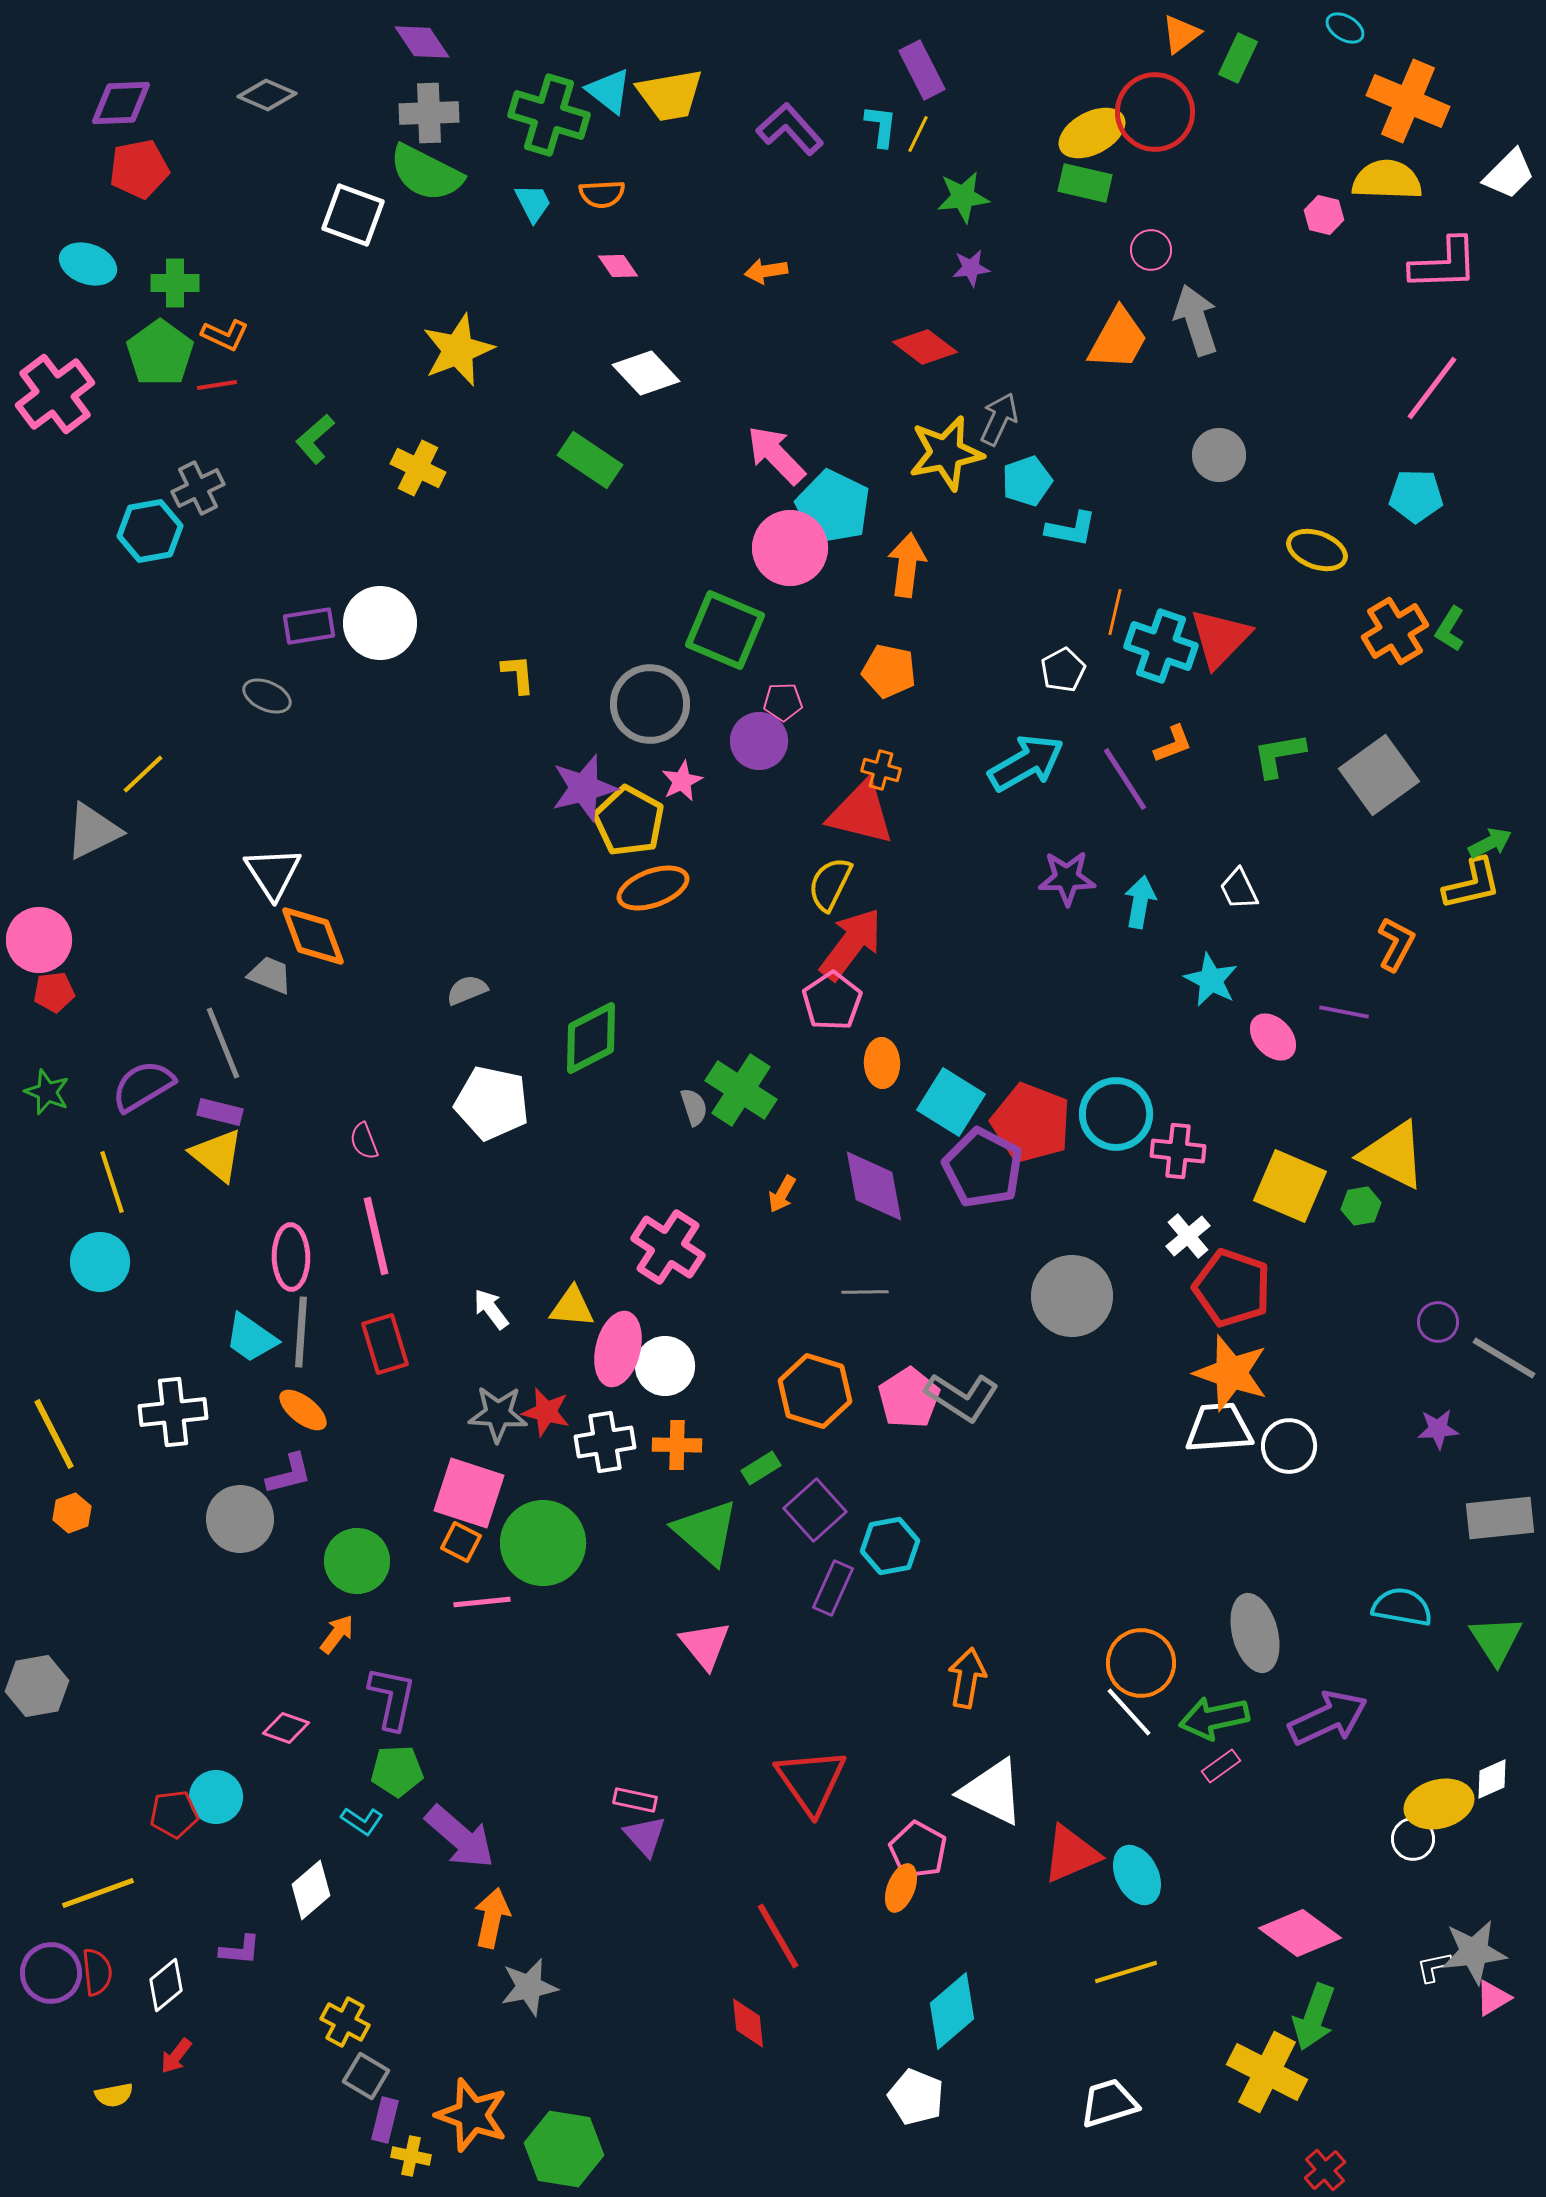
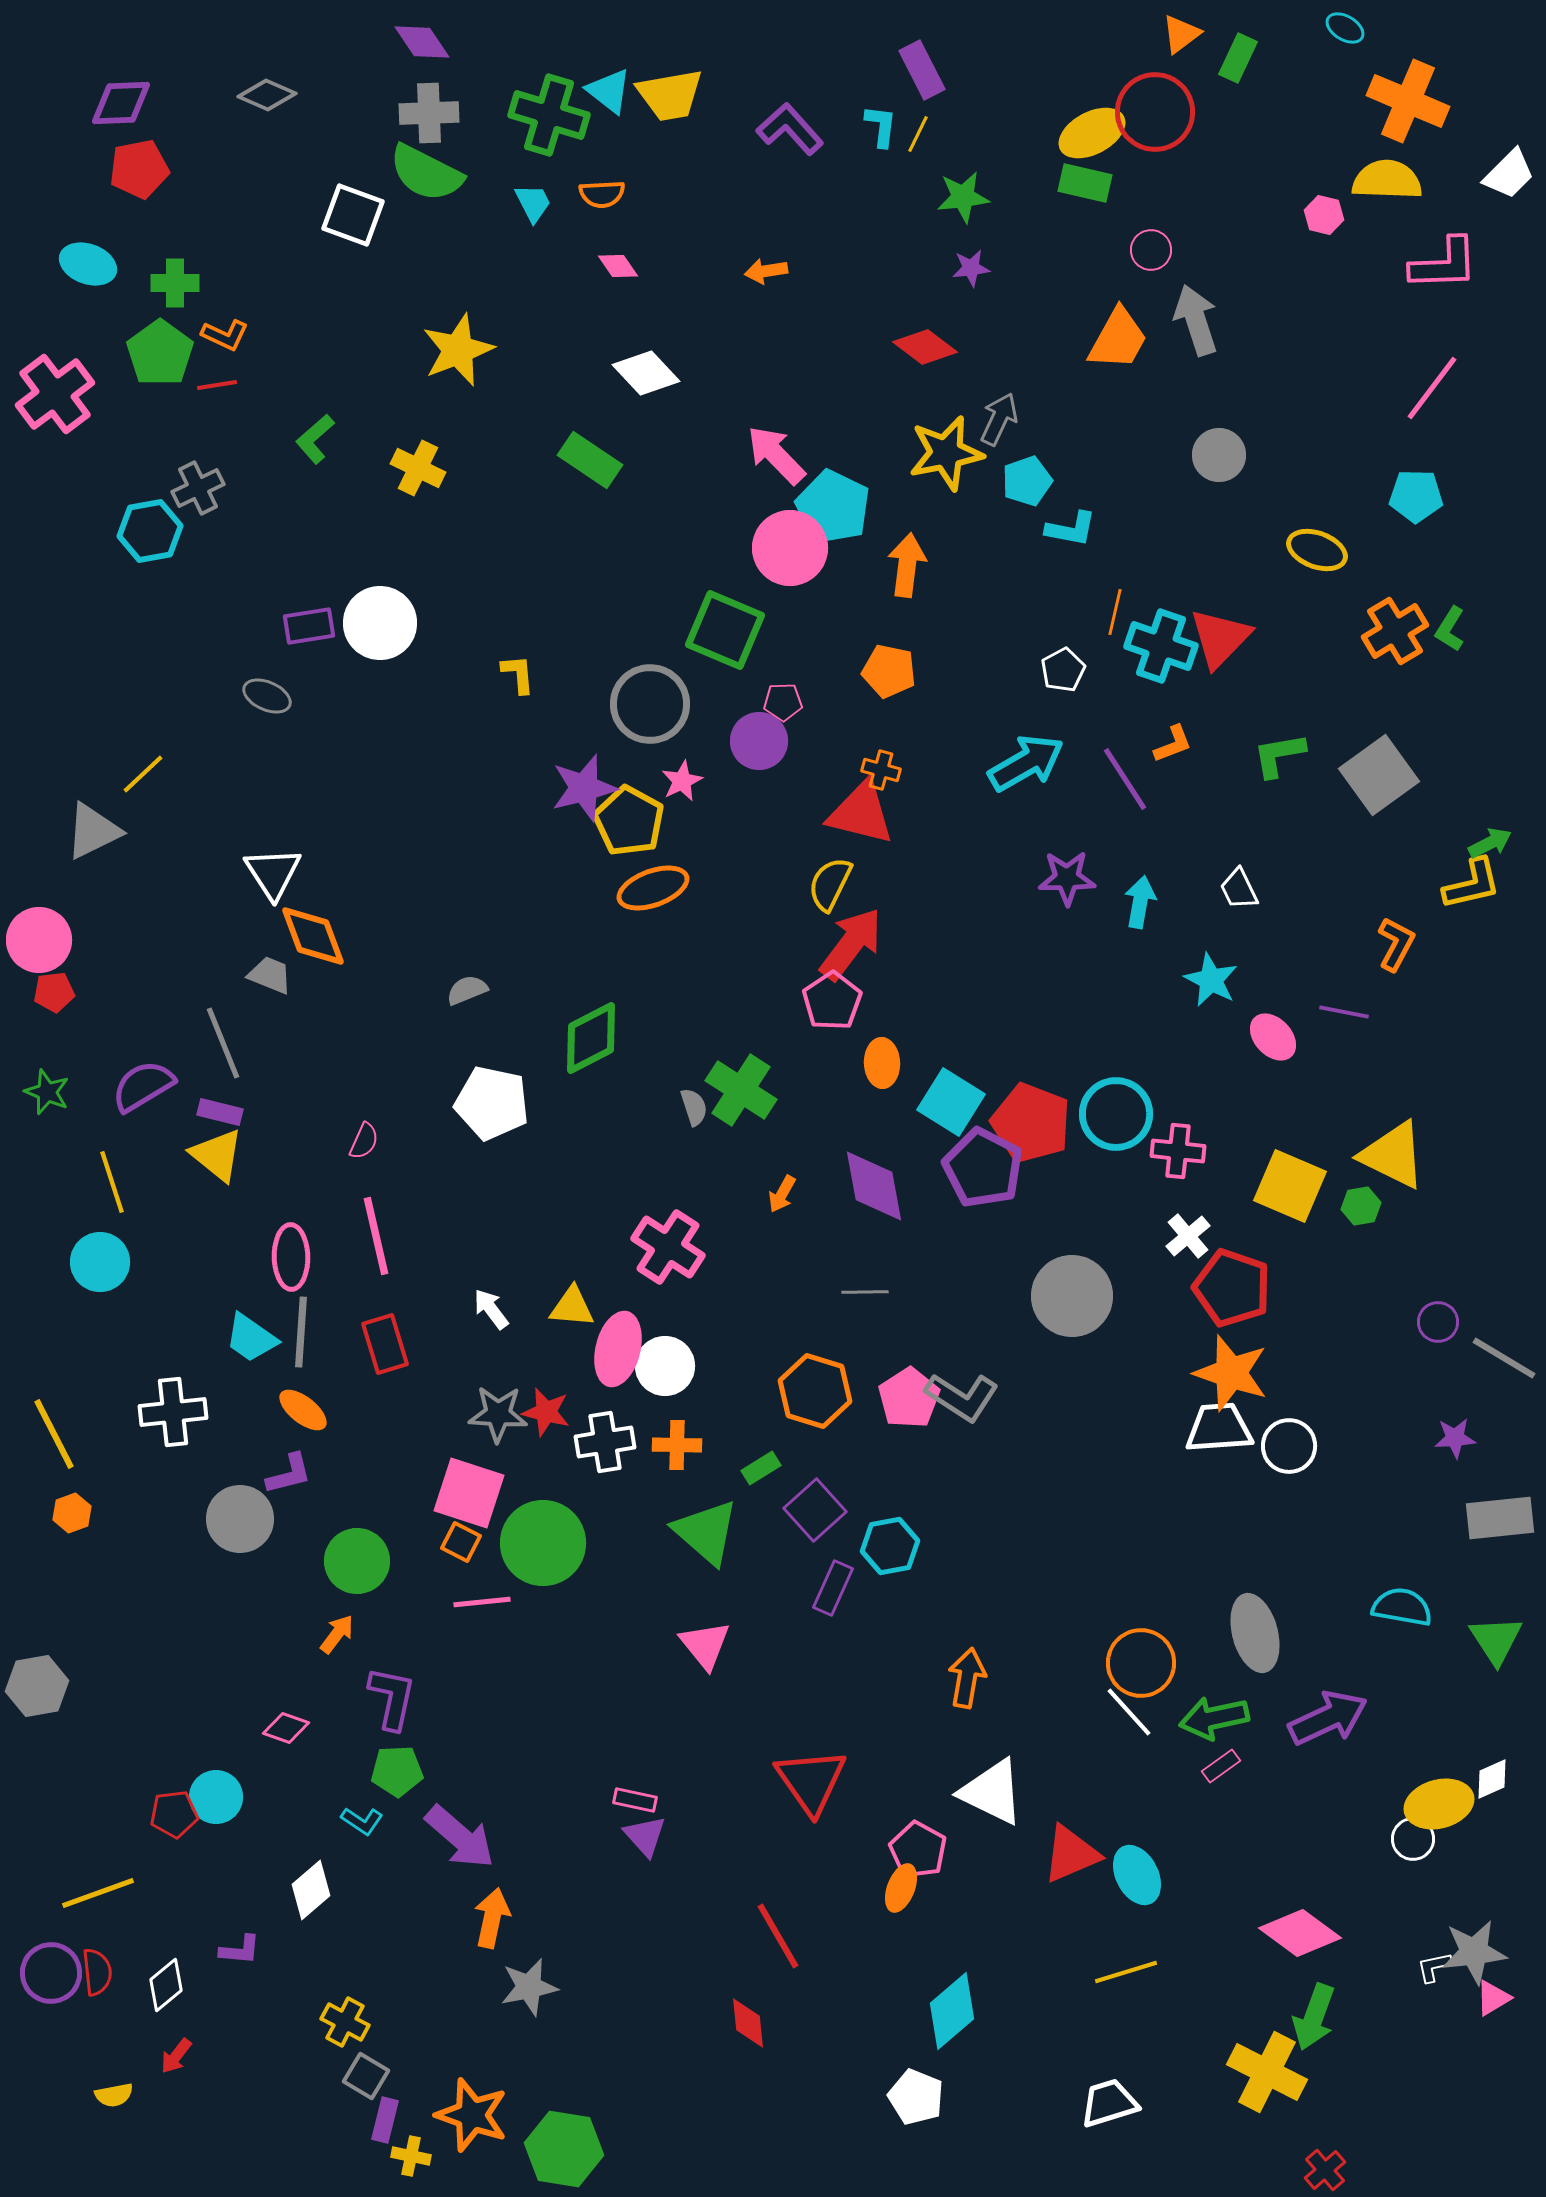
pink semicircle at (364, 1141): rotated 135 degrees counterclockwise
purple star at (1438, 1429): moved 17 px right, 9 px down
